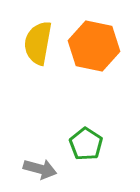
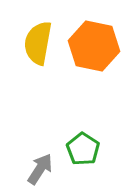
green pentagon: moved 3 px left, 5 px down
gray arrow: rotated 72 degrees counterclockwise
